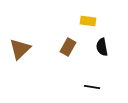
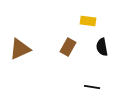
brown triangle: rotated 20 degrees clockwise
